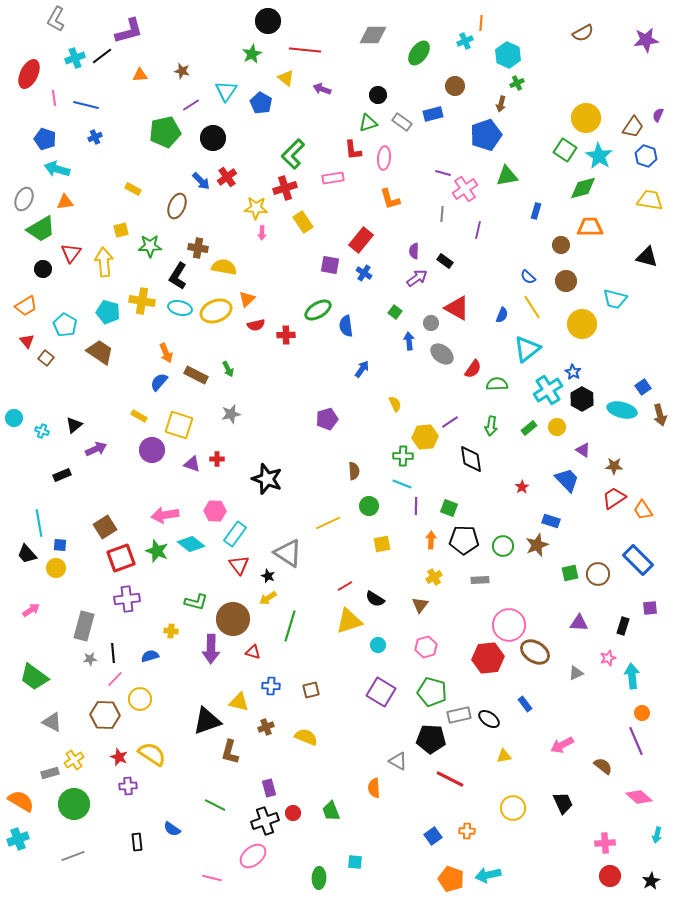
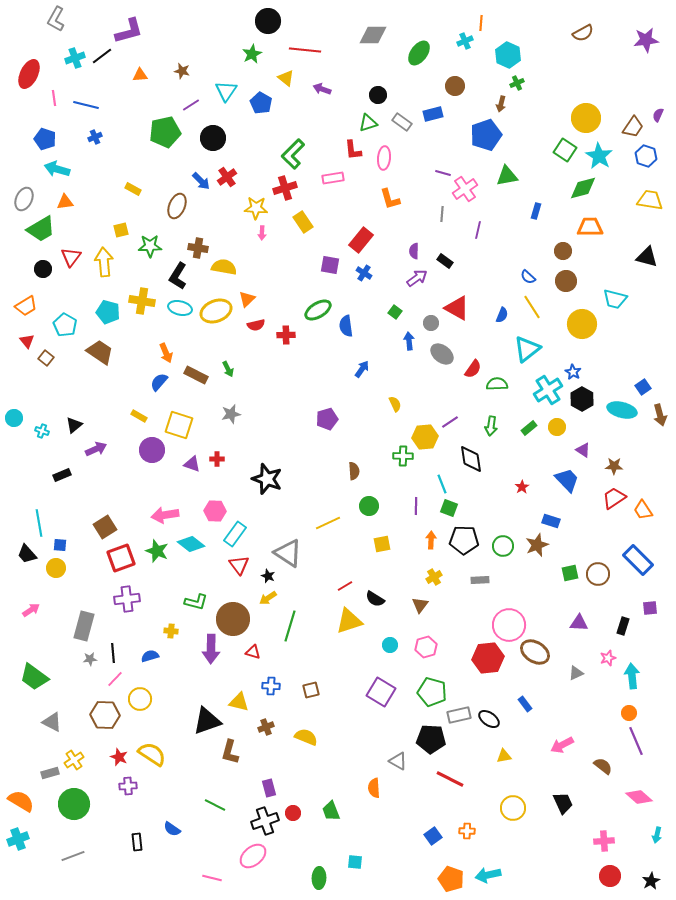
brown circle at (561, 245): moved 2 px right, 6 px down
red triangle at (71, 253): moved 4 px down
cyan line at (402, 484): moved 40 px right; rotated 48 degrees clockwise
cyan circle at (378, 645): moved 12 px right
orange circle at (642, 713): moved 13 px left
pink cross at (605, 843): moved 1 px left, 2 px up
